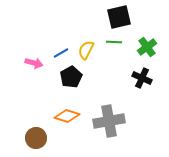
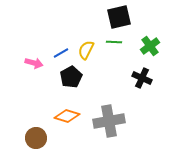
green cross: moved 3 px right, 1 px up
